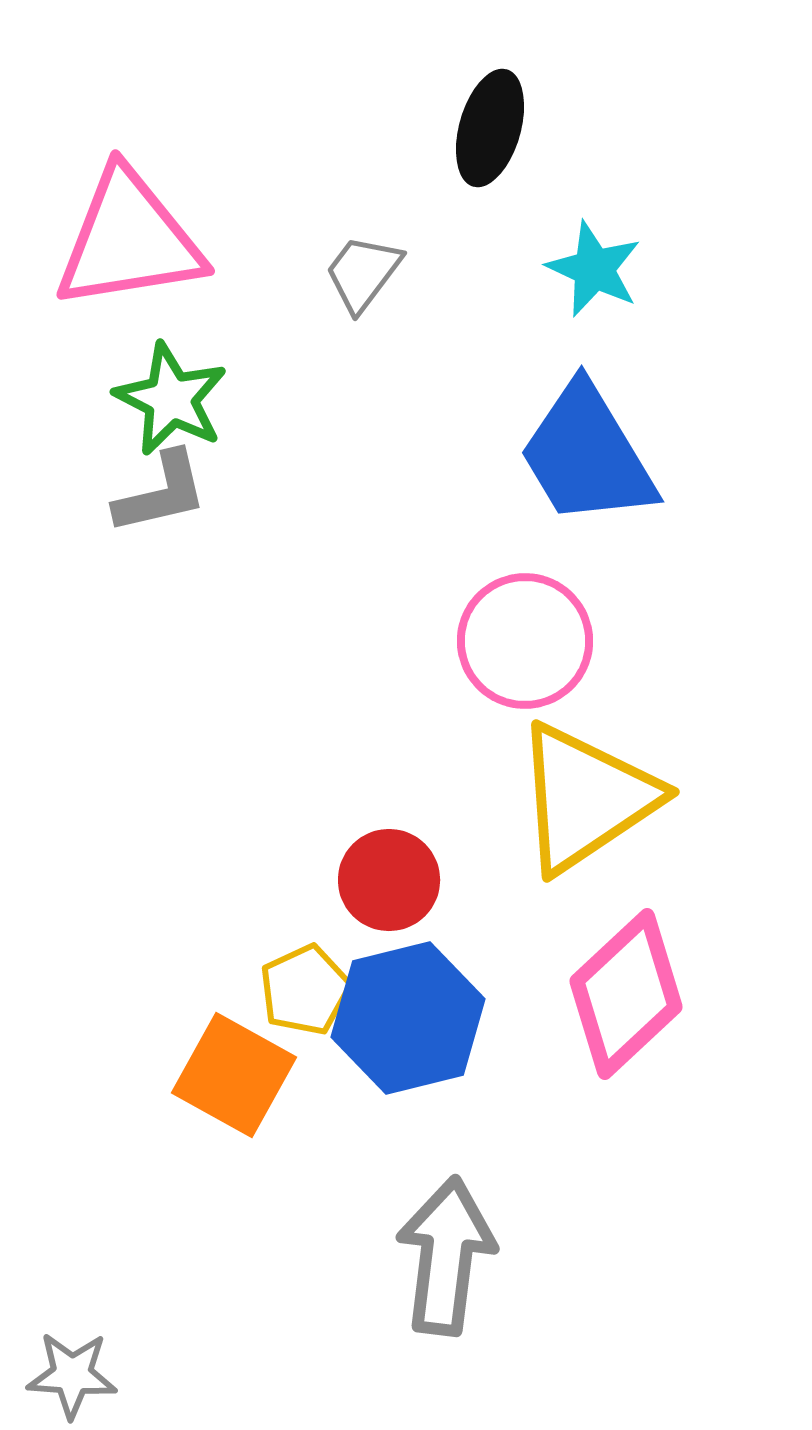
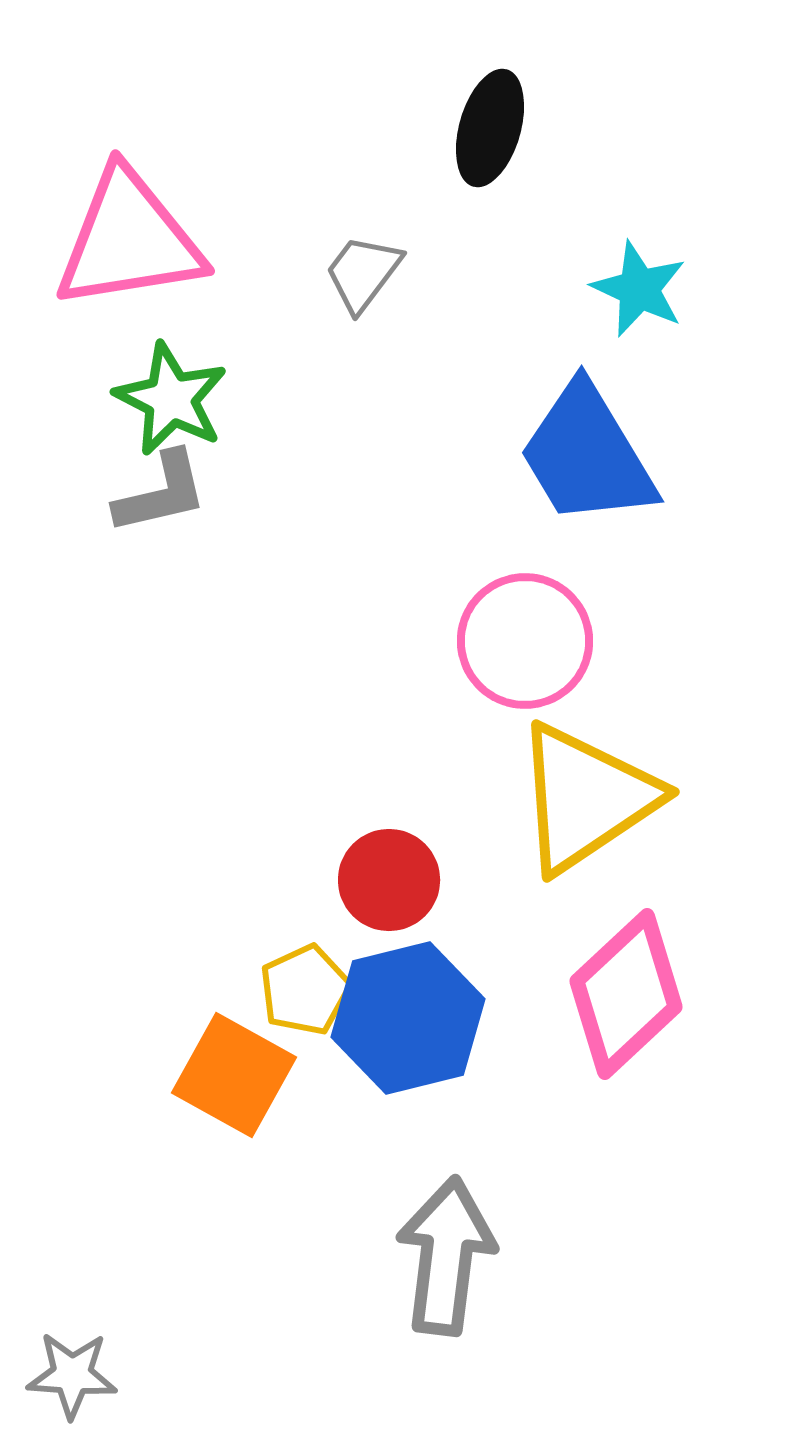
cyan star: moved 45 px right, 20 px down
